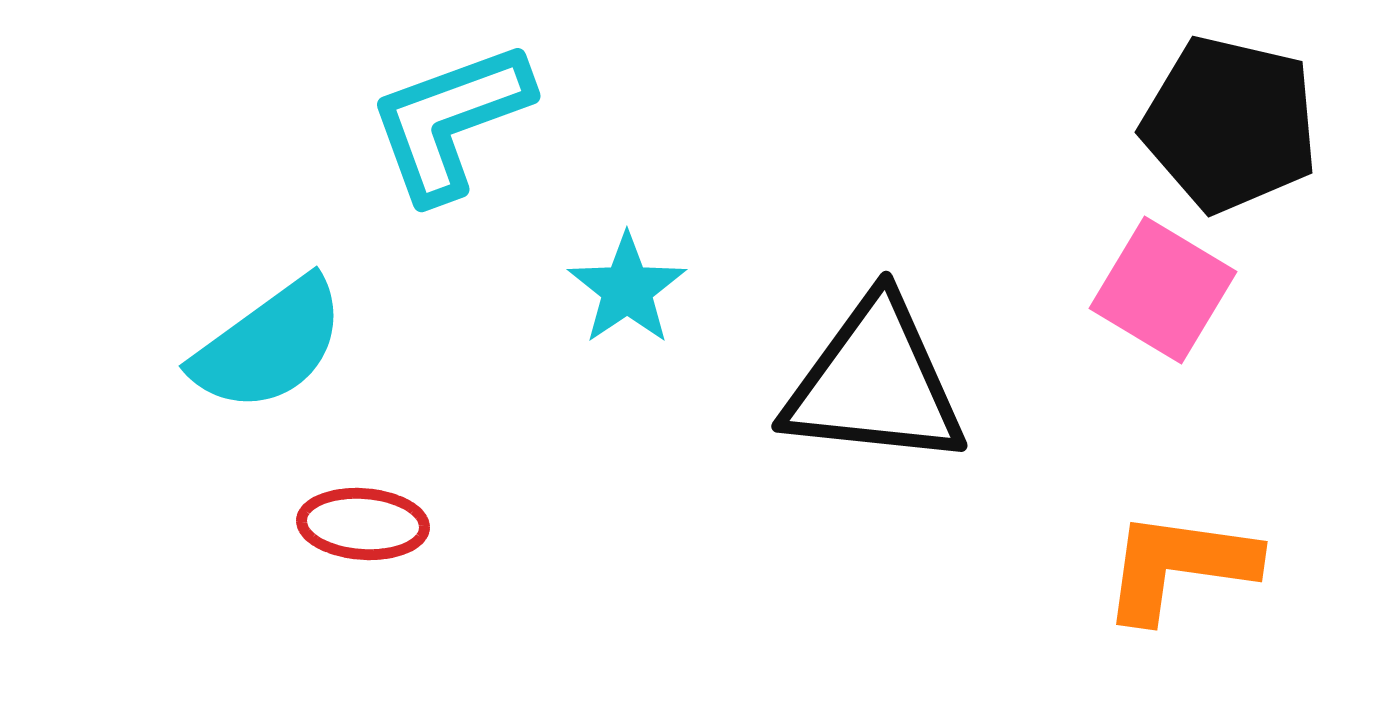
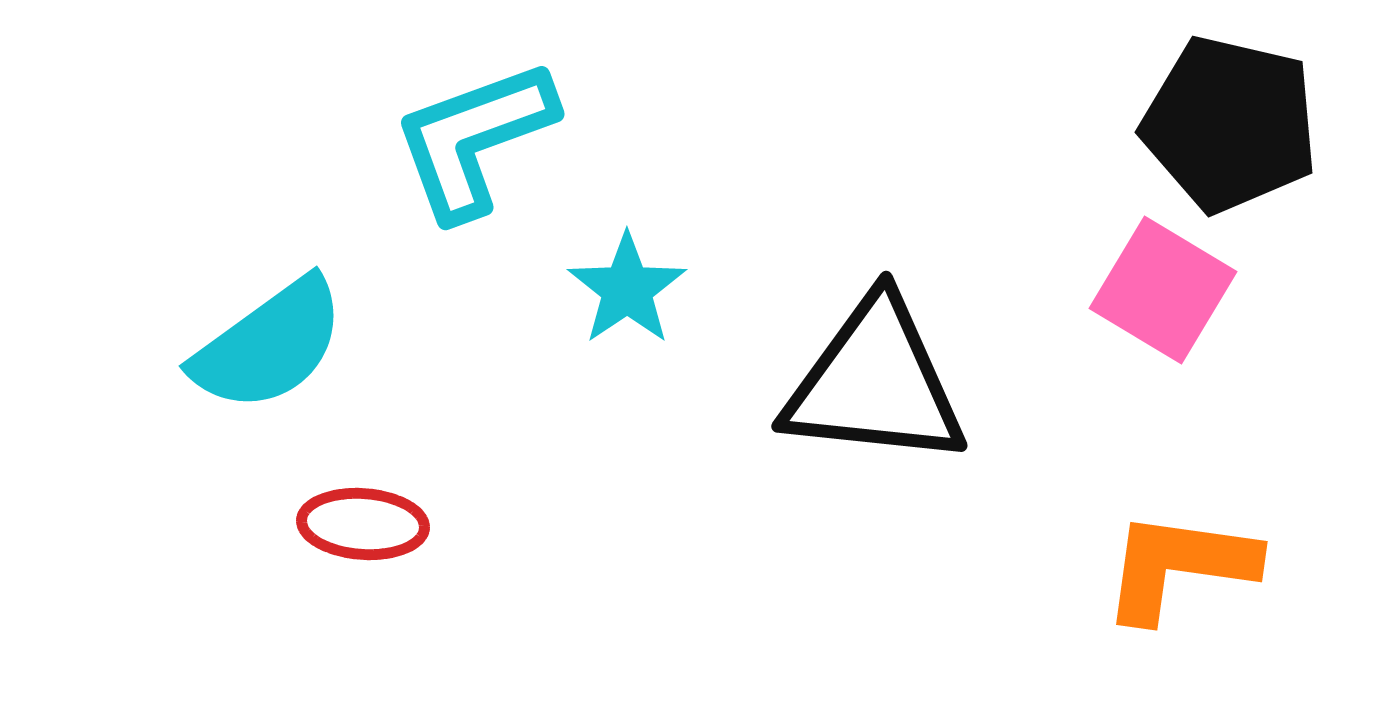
cyan L-shape: moved 24 px right, 18 px down
